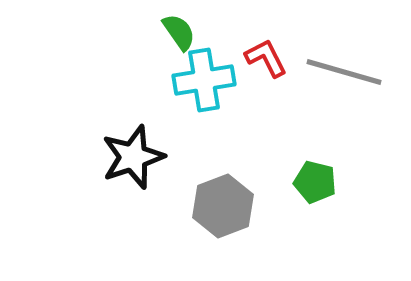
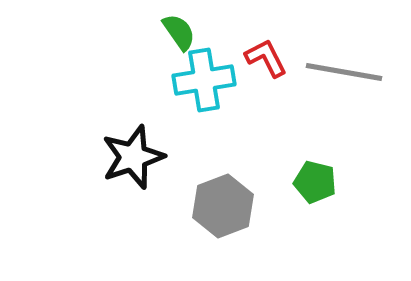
gray line: rotated 6 degrees counterclockwise
